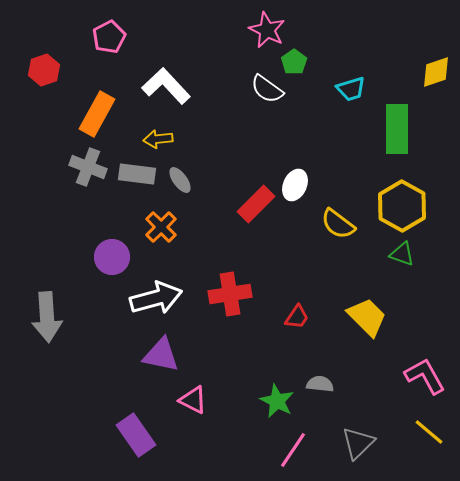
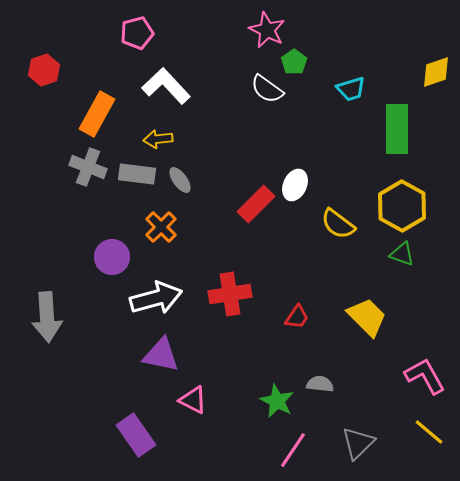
pink pentagon: moved 28 px right, 4 px up; rotated 12 degrees clockwise
